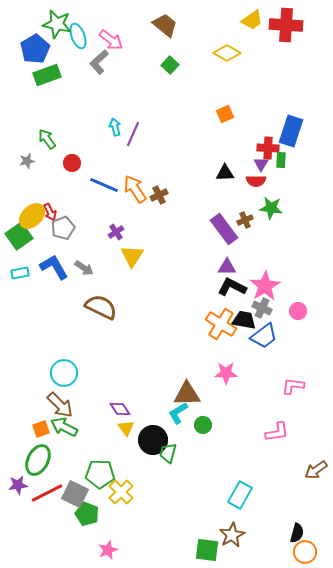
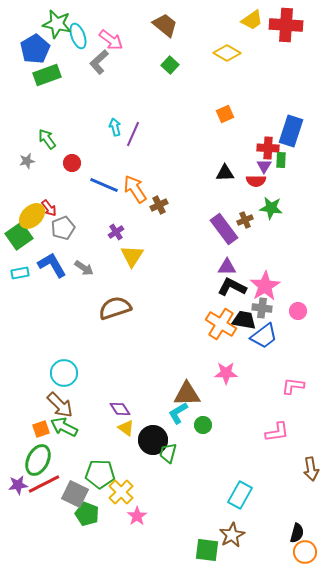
purple triangle at (261, 164): moved 3 px right, 2 px down
brown cross at (159, 195): moved 10 px down
red arrow at (50, 212): moved 1 px left, 4 px up; rotated 12 degrees counterclockwise
blue L-shape at (54, 267): moved 2 px left, 2 px up
brown semicircle at (101, 307): moved 14 px right, 1 px down; rotated 44 degrees counterclockwise
gray cross at (262, 308): rotated 18 degrees counterclockwise
yellow triangle at (126, 428): rotated 18 degrees counterclockwise
brown arrow at (316, 470): moved 5 px left, 1 px up; rotated 65 degrees counterclockwise
red line at (47, 493): moved 3 px left, 9 px up
pink star at (108, 550): moved 29 px right, 34 px up; rotated 12 degrees counterclockwise
